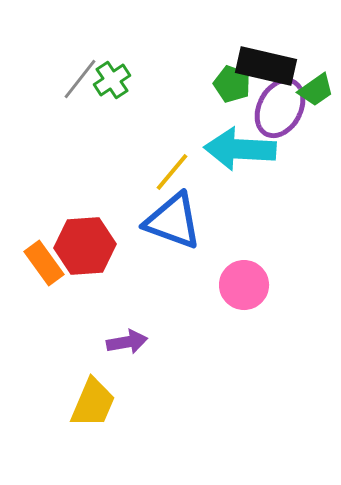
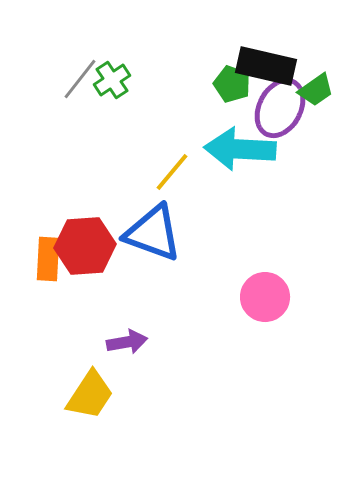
blue triangle: moved 20 px left, 12 px down
orange rectangle: moved 4 px right, 4 px up; rotated 39 degrees clockwise
pink circle: moved 21 px right, 12 px down
yellow trapezoid: moved 3 px left, 8 px up; rotated 10 degrees clockwise
